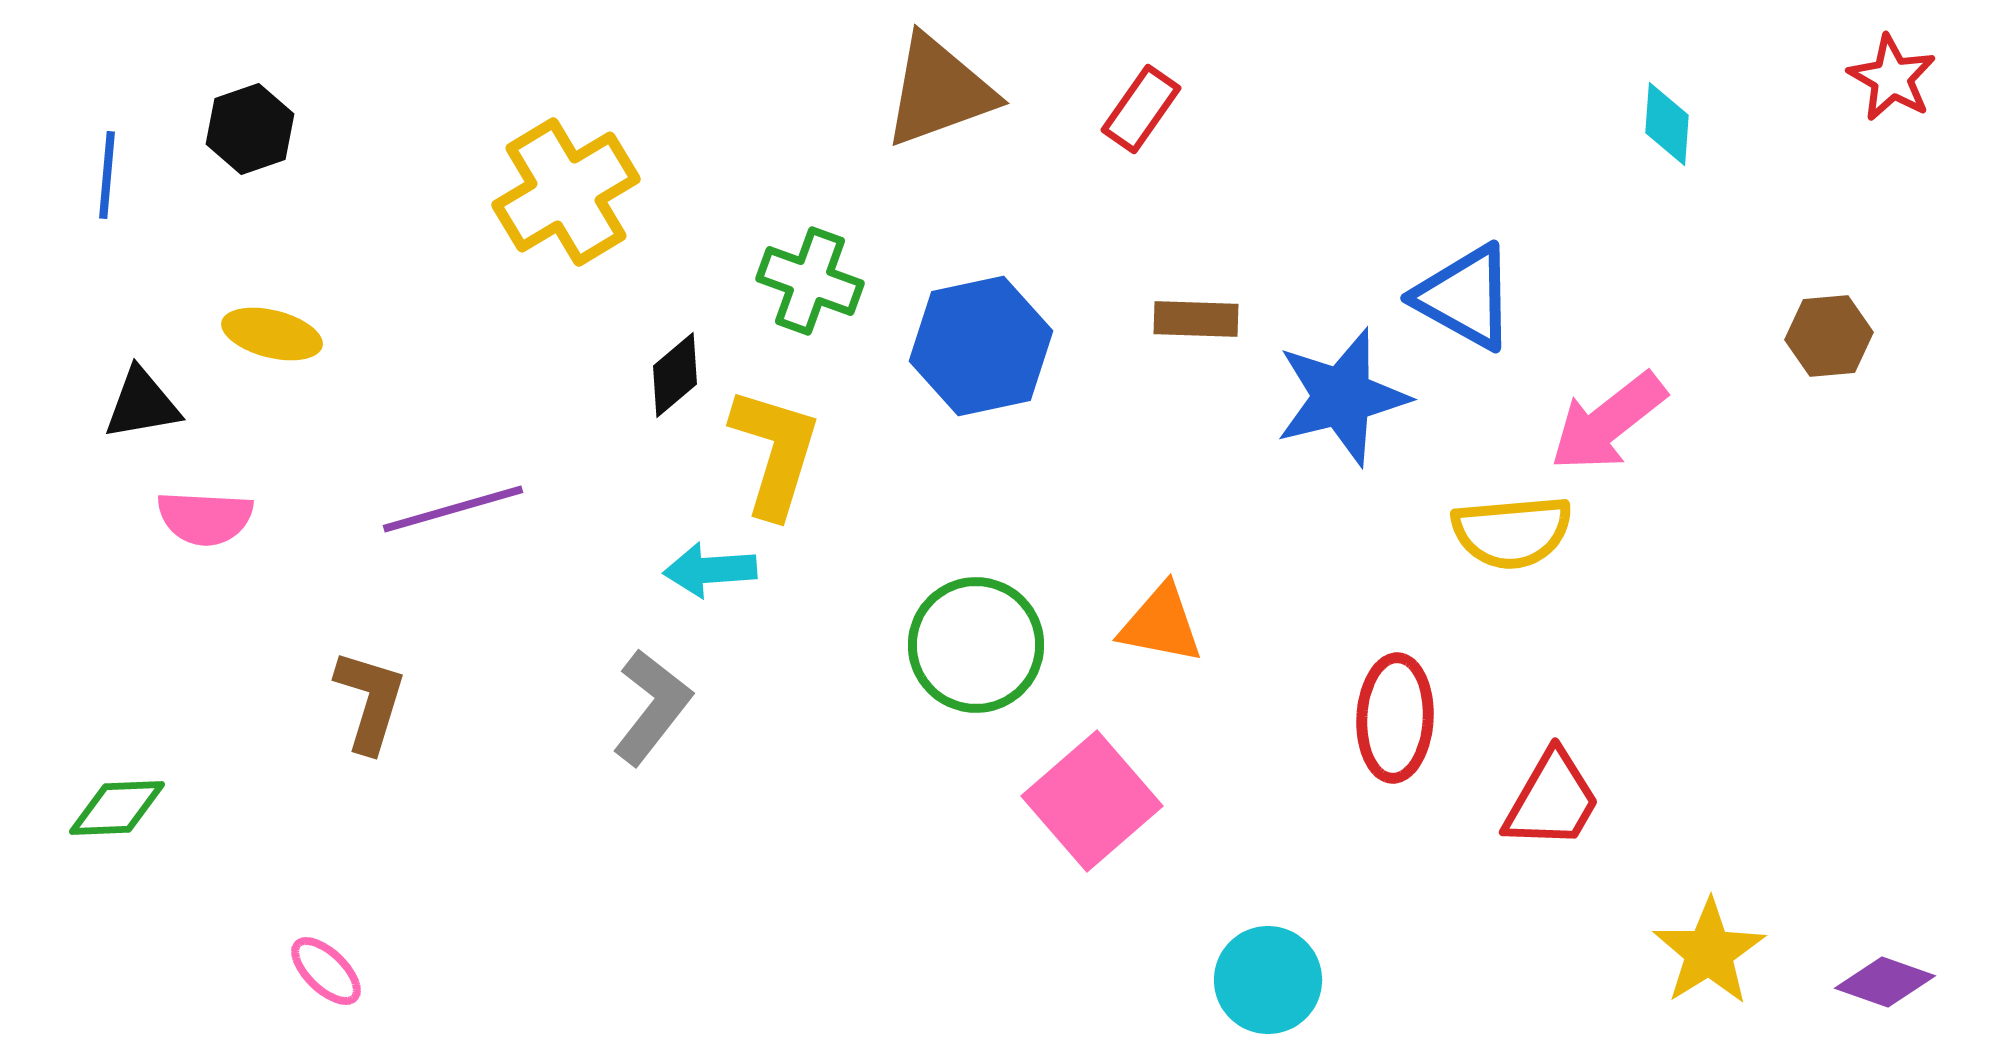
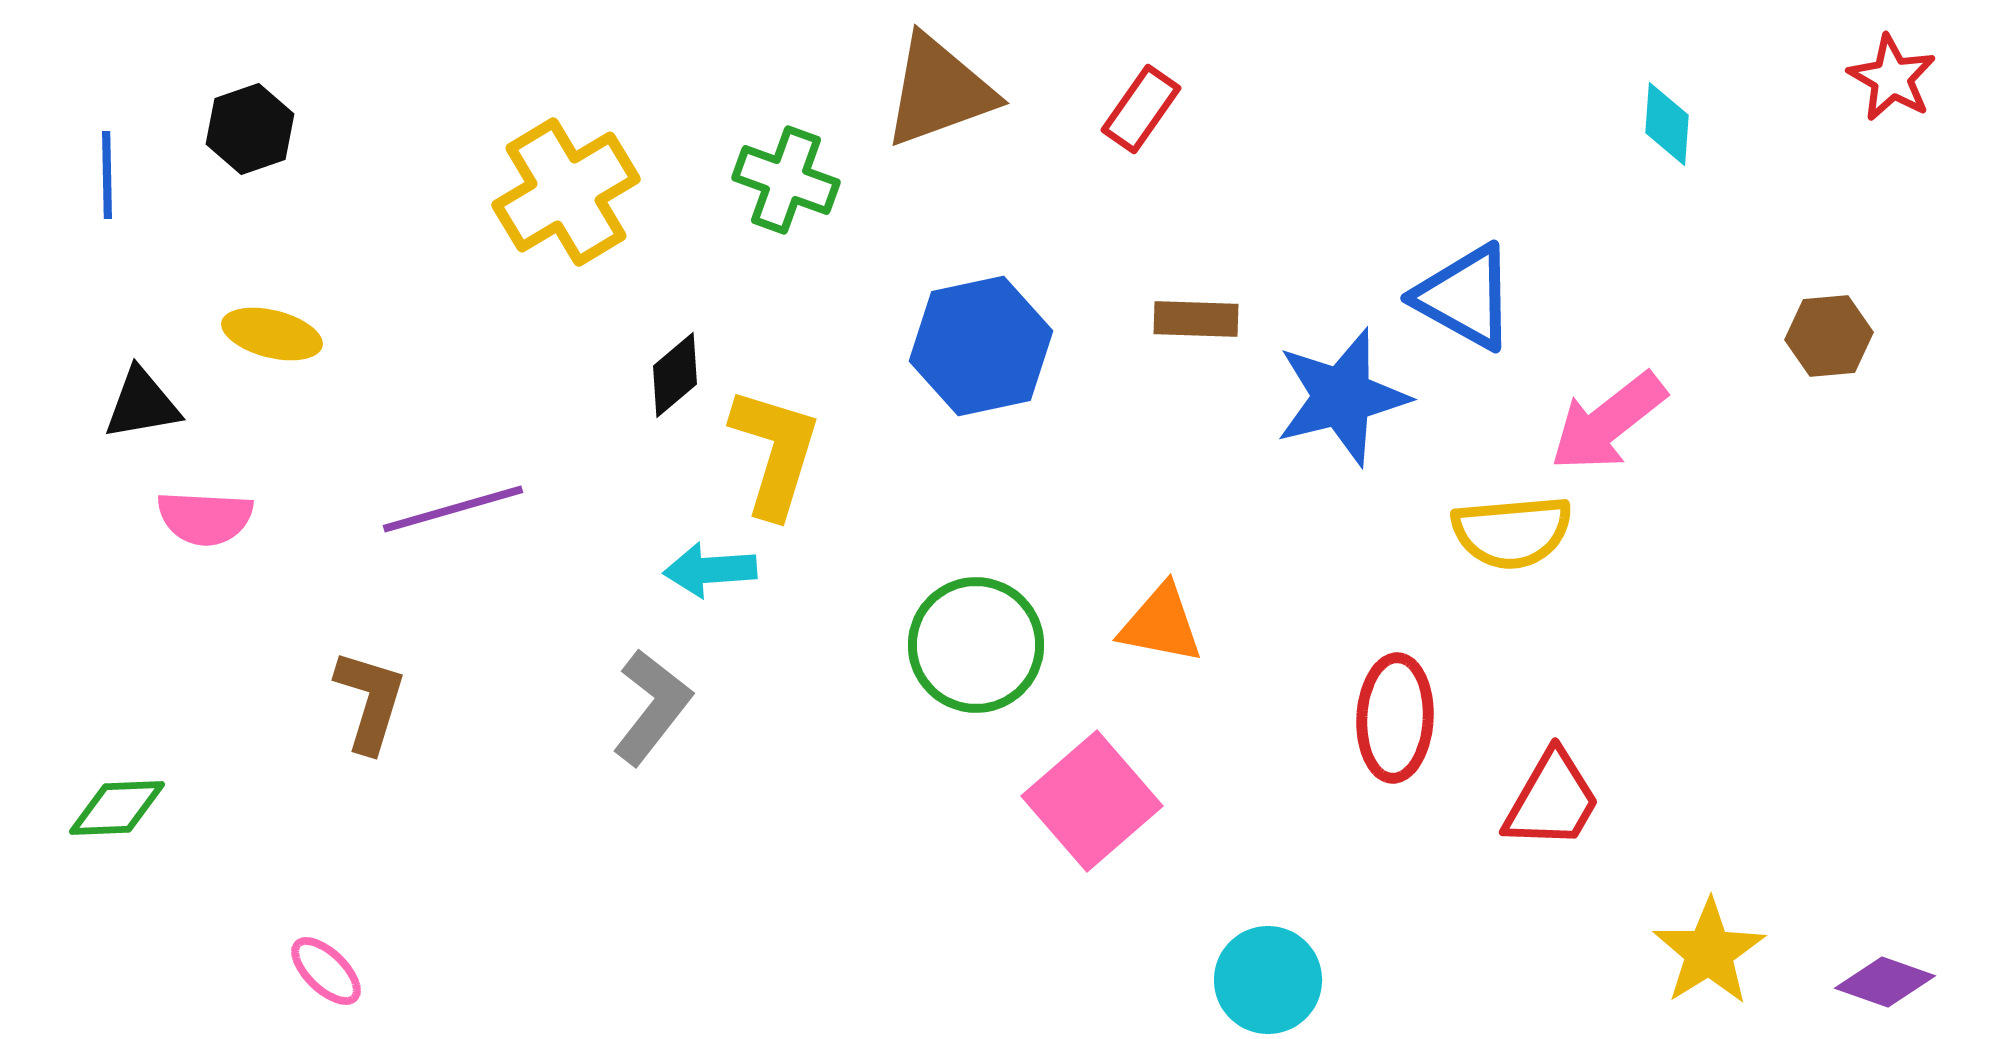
blue line: rotated 6 degrees counterclockwise
green cross: moved 24 px left, 101 px up
